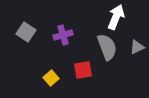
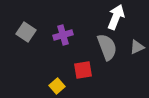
yellow square: moved 6 px right, 8 px down
